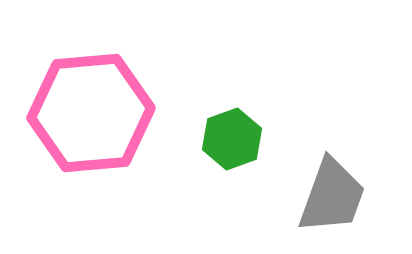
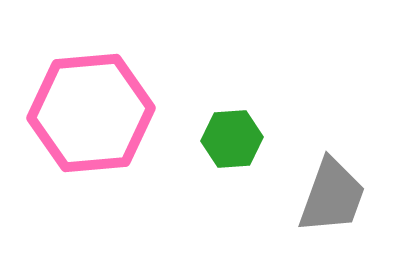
green hexagon: rotated 16 degrees clockwise
